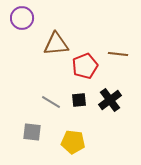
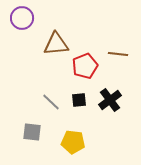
gray line: rotated 12 degrees clockwise
